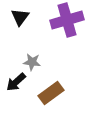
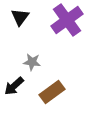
purple cross: rotated 20 degrees counterclockwise
black arrow: moved 2 px left, 4 px down
brown rectangle: moved 1 px right, 1 px up
